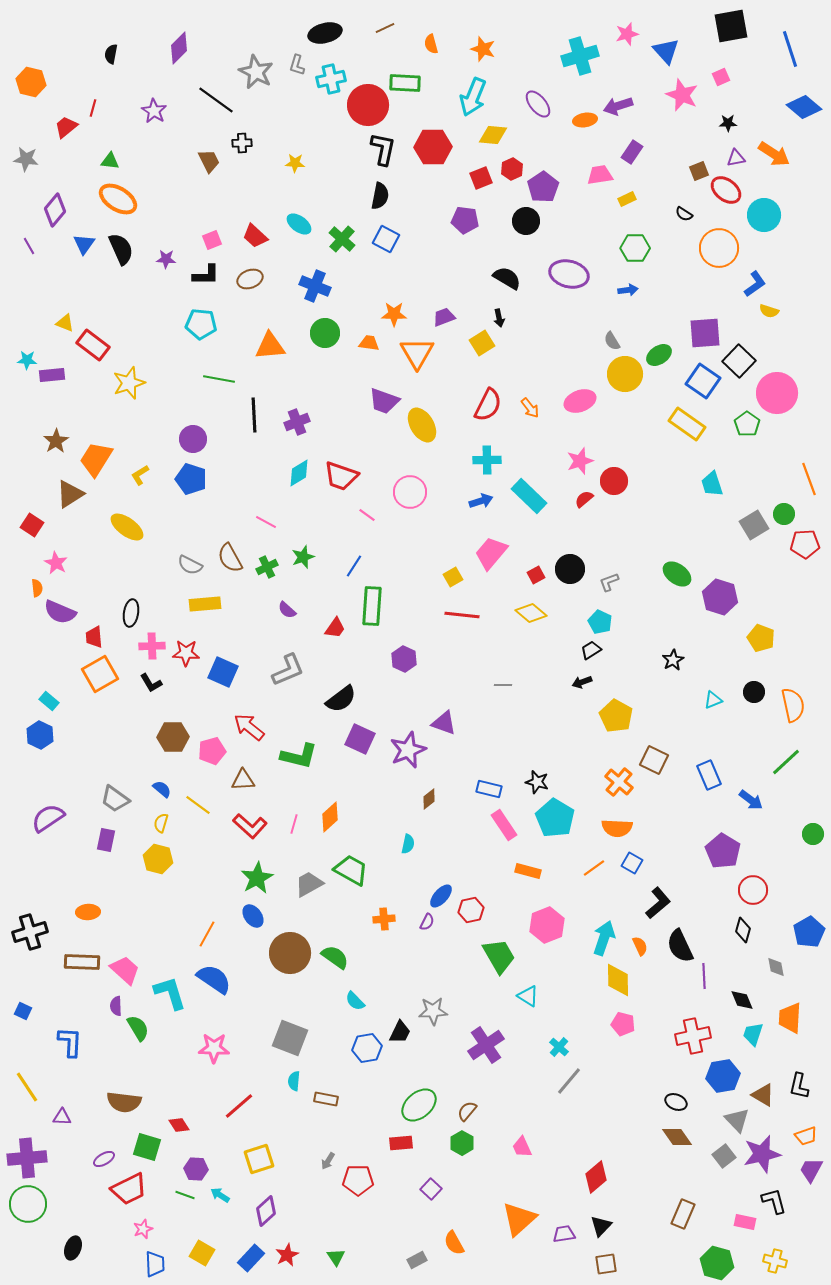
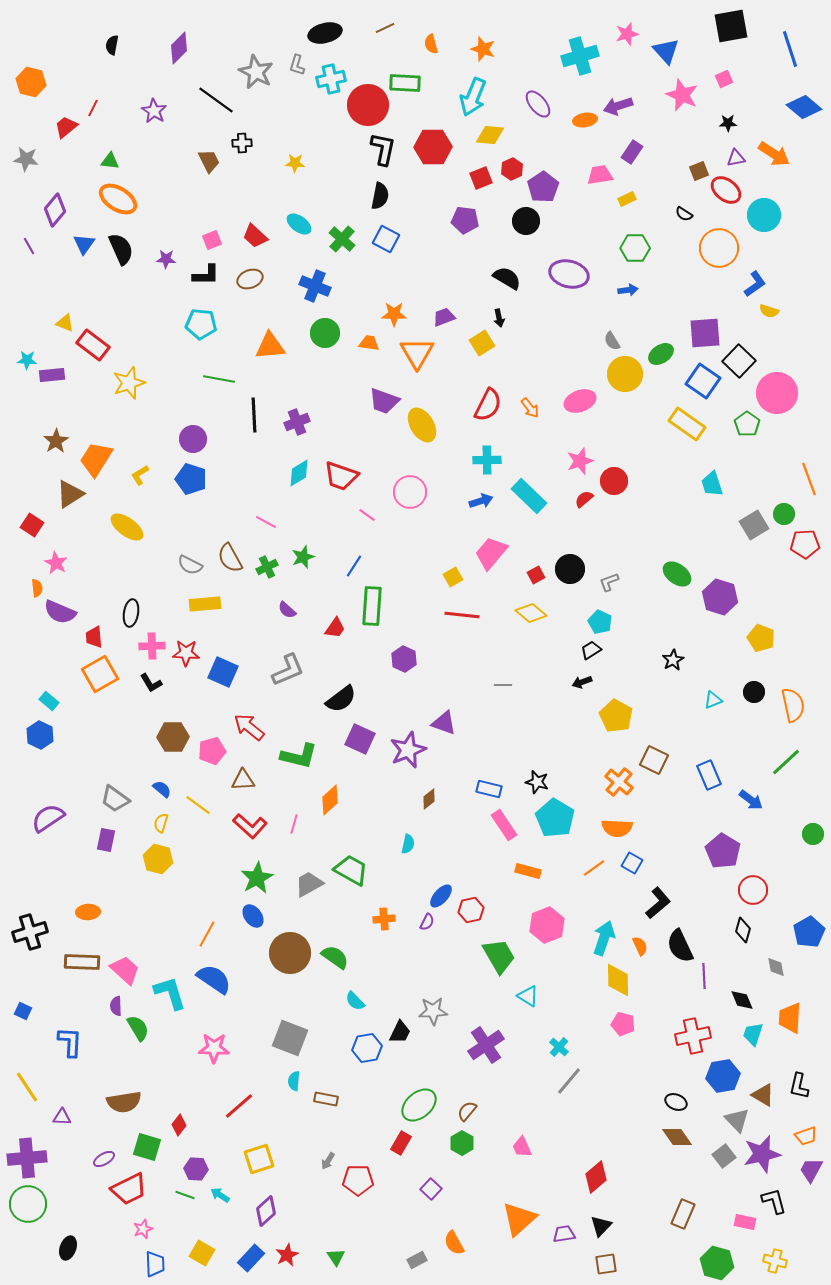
black semicircle at (111, 54): moved 1 px right, 9 px up
pink square at (721, 77): moved 3 px right, 2 px down
red line at (93, 108): rotated 12 degrees clockwise
yellow diamond at (493, 135): moved 3 px left
green ellipse at (659, 355): moved 2 px right, 1 px up
orange diamond at (330, 817): moved 17 px up
brown semicircle at (124, 1102): rotated 16 degrees counterclockwise
red diamond at (179, 1125): rotated 70 degrees clockwise
red rectangle at (401, 1143): rotated 55 degrees counterclockwise
black ellipse at (73, 1248): moved 5 px left
